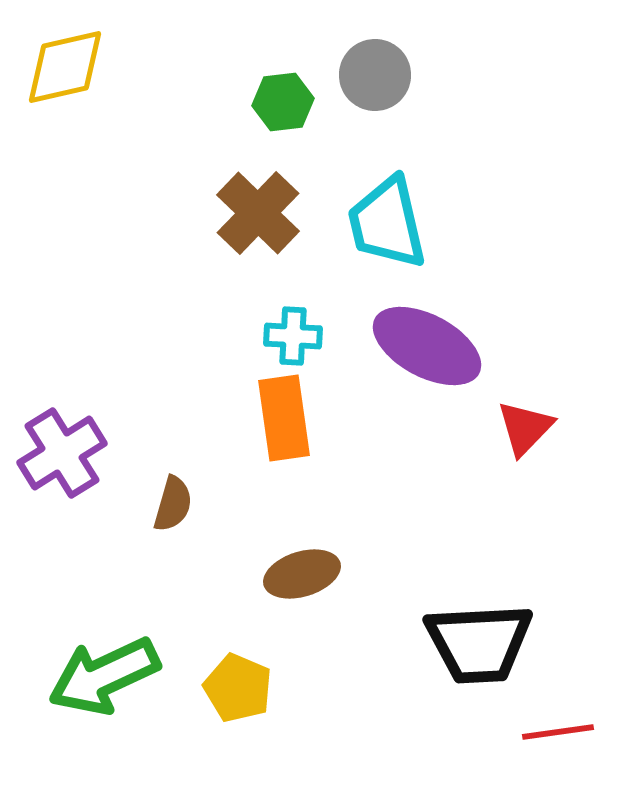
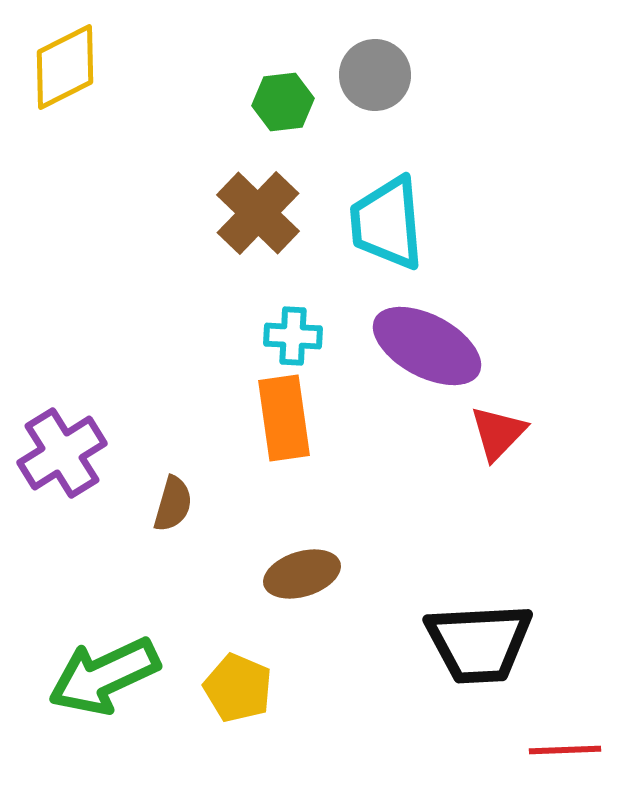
yellow diamond: rotated 14 degrees counterclockwise
cyan trapezoid: rotated 8 degrees clockwise
red triangle: moved 27 px left, 5 px down
red line: moved 7 px right, 18 px down; rotated 6 degrees clockwise
